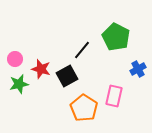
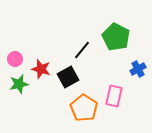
black square: moved 1 px right, 1 px down
